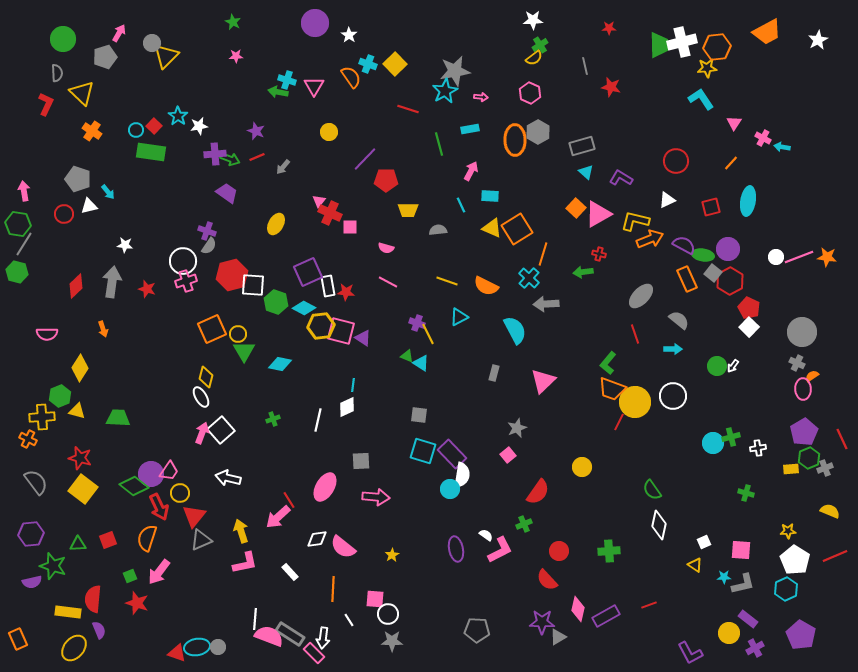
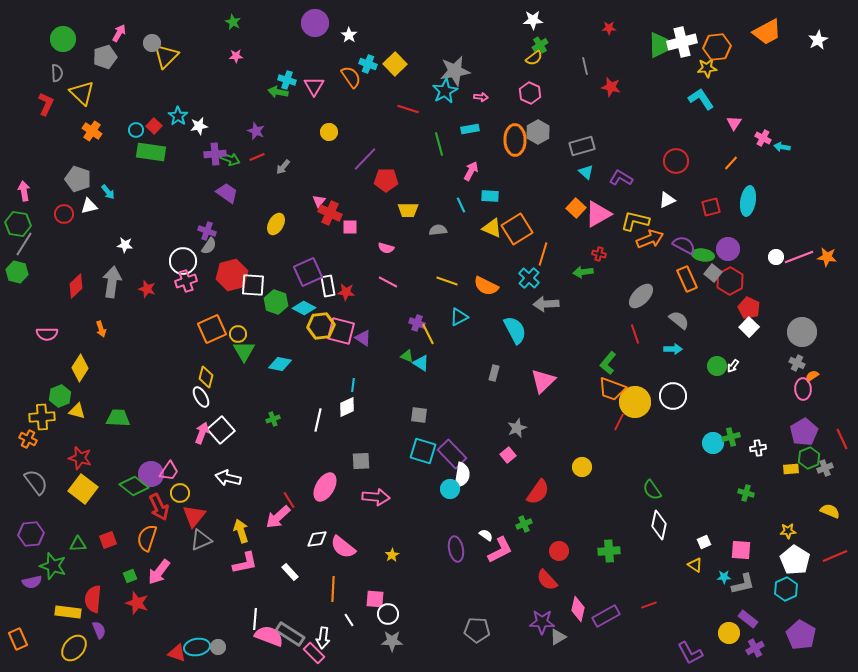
orange arrow at (103, 329): moved 2 px left
